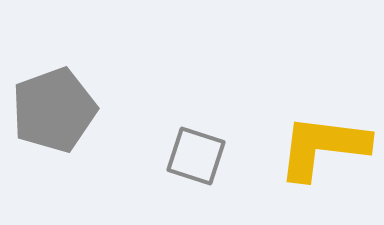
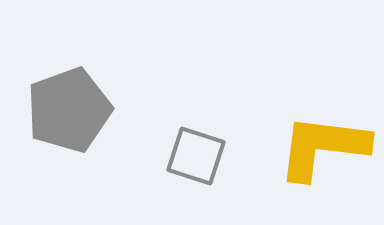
gray pentagon: moved 15 px right
